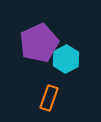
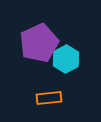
orange rectangle: rotated 65 degrees clockwise
